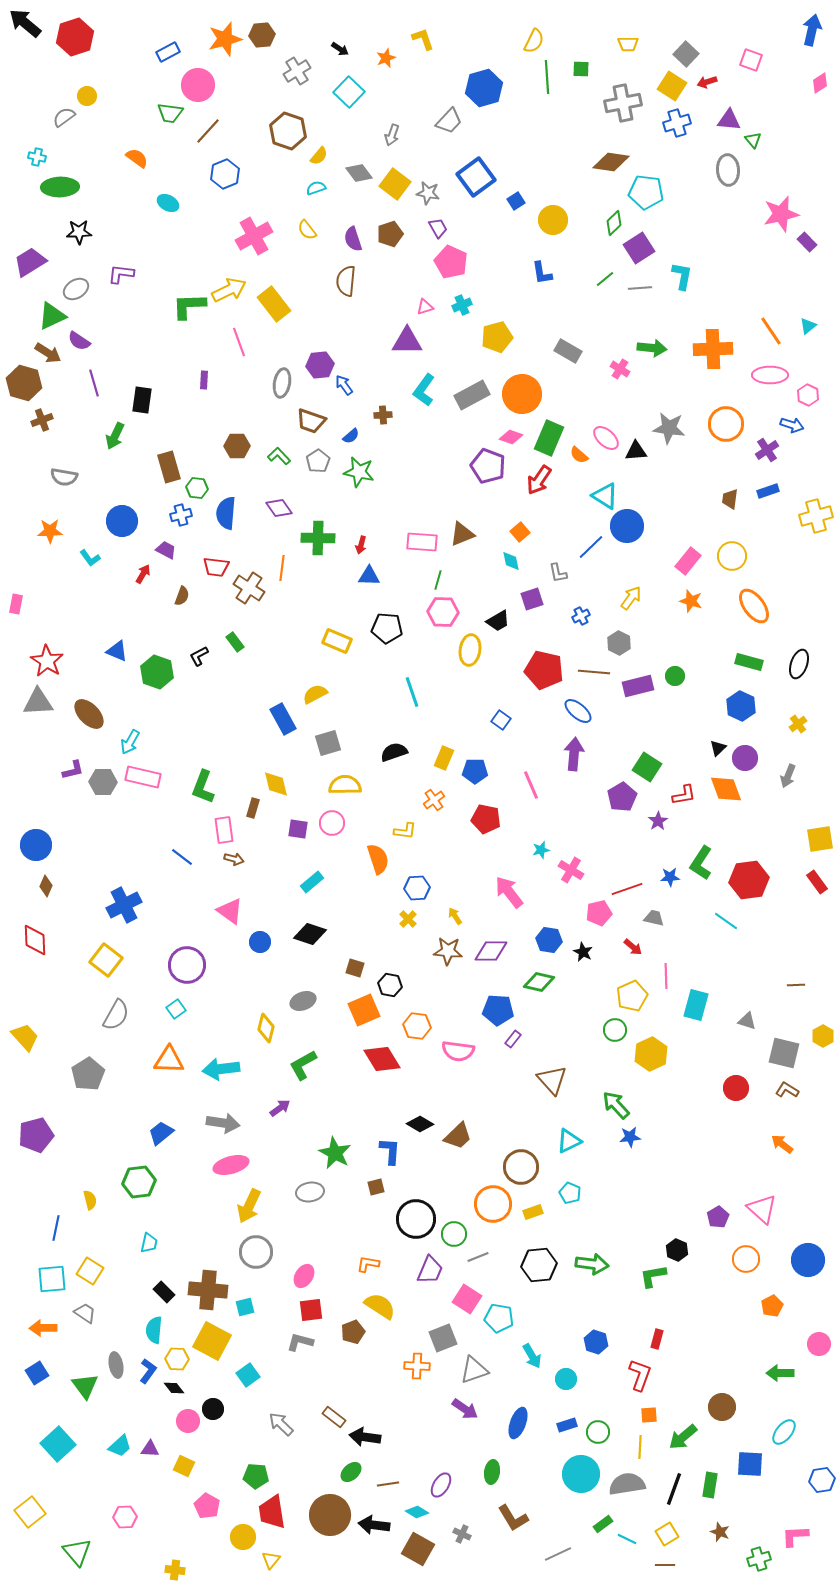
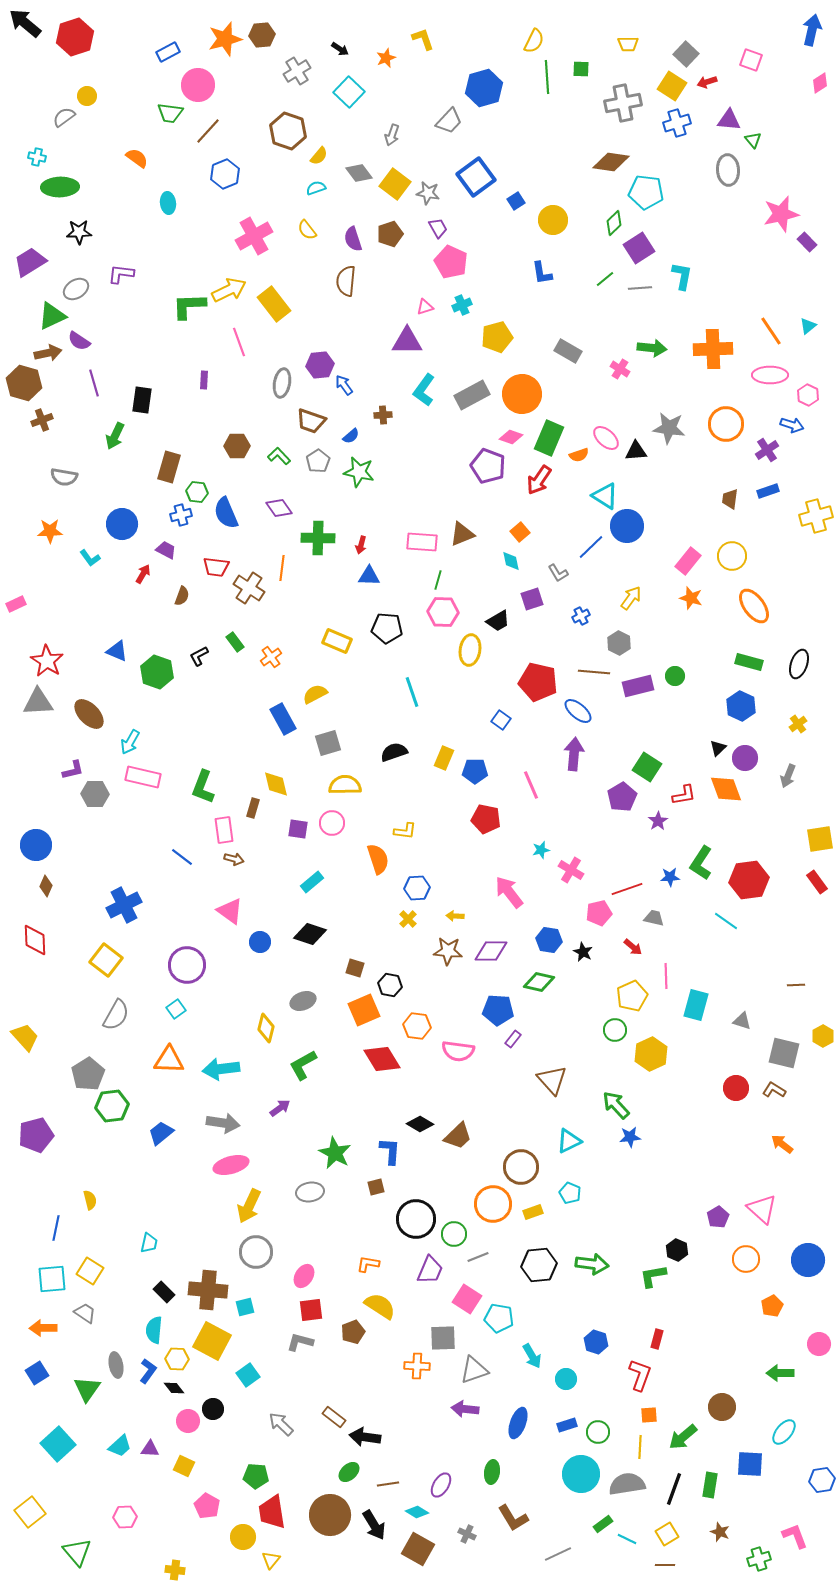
cyan ellipse at (168, 203): rotated 55 degrees clockwise
brown arrow at (48, 353): rotated 44 degrees counterclockwise
orange semicircle at (579, 455): rotated 60 degrees counterclockwise
brown rectangle at (169, 467): rotated 32 degrees clockwise
green hexagon at (197, 488): moved 4 px down
blue semicircle at (226, 513): rotated 28 degrees counterclockwise
blue circle at (122, 521): moved 3 px down
gray L-shape at (558, 573): rotated 20 degrees counterclockwise
orange star at (691, 601): moved 3 px up
pink rectangle at (16, 604): rotated 54 degrees clockwise
red pentagon at (544, 670): moved 6 px left, 12 px down
gray hexagon at (103, 782): moved 8 px left, 12 px down
orange cross at (434, 800): moved 163 px left, 143 px up
yellow arrow at (455, 916): rotated 54 degrees counterclockwise
gray triangle at (747, 1021): moved 5 px left
brown L-shape at (787, 1090): moved 13 px left
green hexagon at (139, 1182): moved 27 px left, 76 px up
gray square at (443, 1338): rotated 20 degrees clockwise
green triangle at (85, 1386): moved 2 px right, 3 px down; rotated 12 degrees clockwise
purple arrow at (465, 1409): rotated 152 degrees clockwise
green ellipse at (351, 1472): moved 2 px left
black arrow at (374, 1525): rotated 128 degrees counterclockwise
gray cross at (462, 1534): moved 5 px right
pink L-shape at (795, 1536): rotated 72 degrees clockwise
